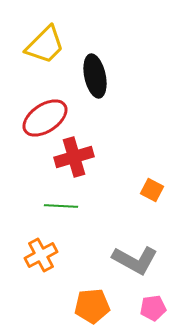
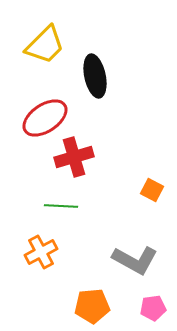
orange cross: moved 3 px up
